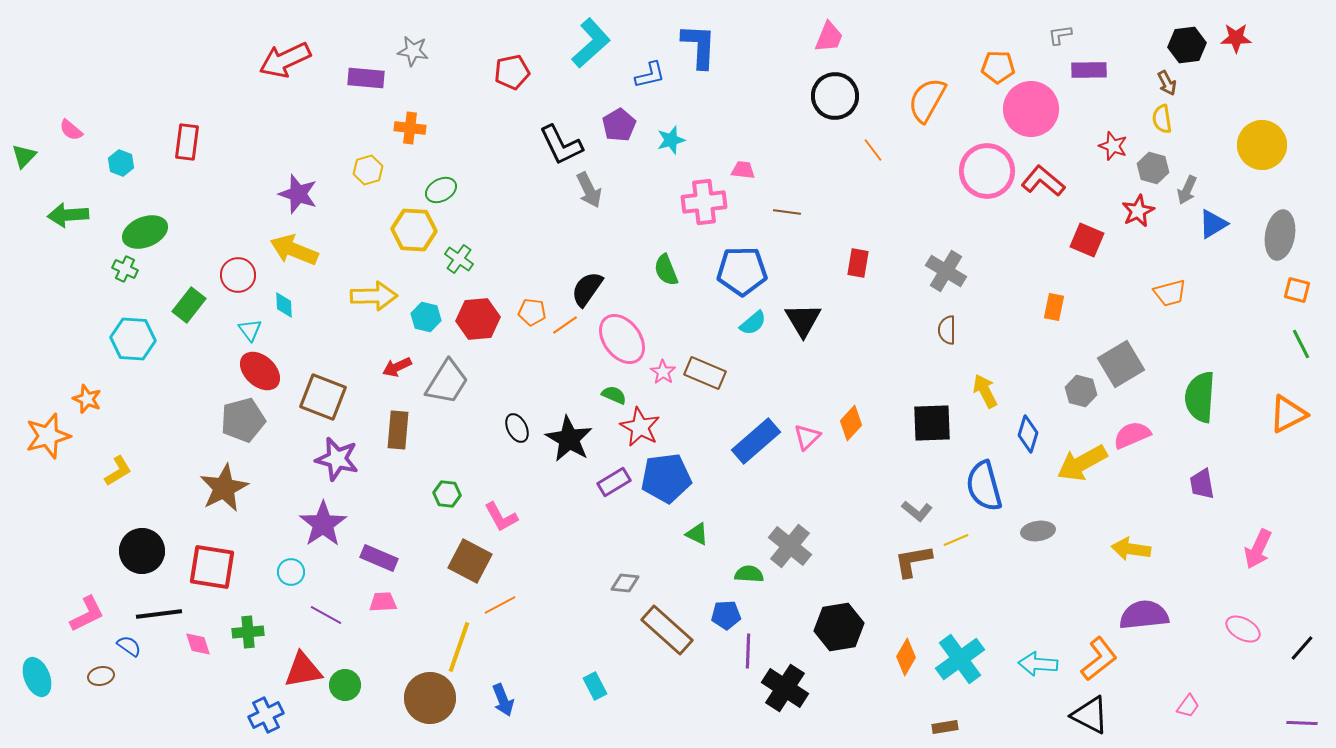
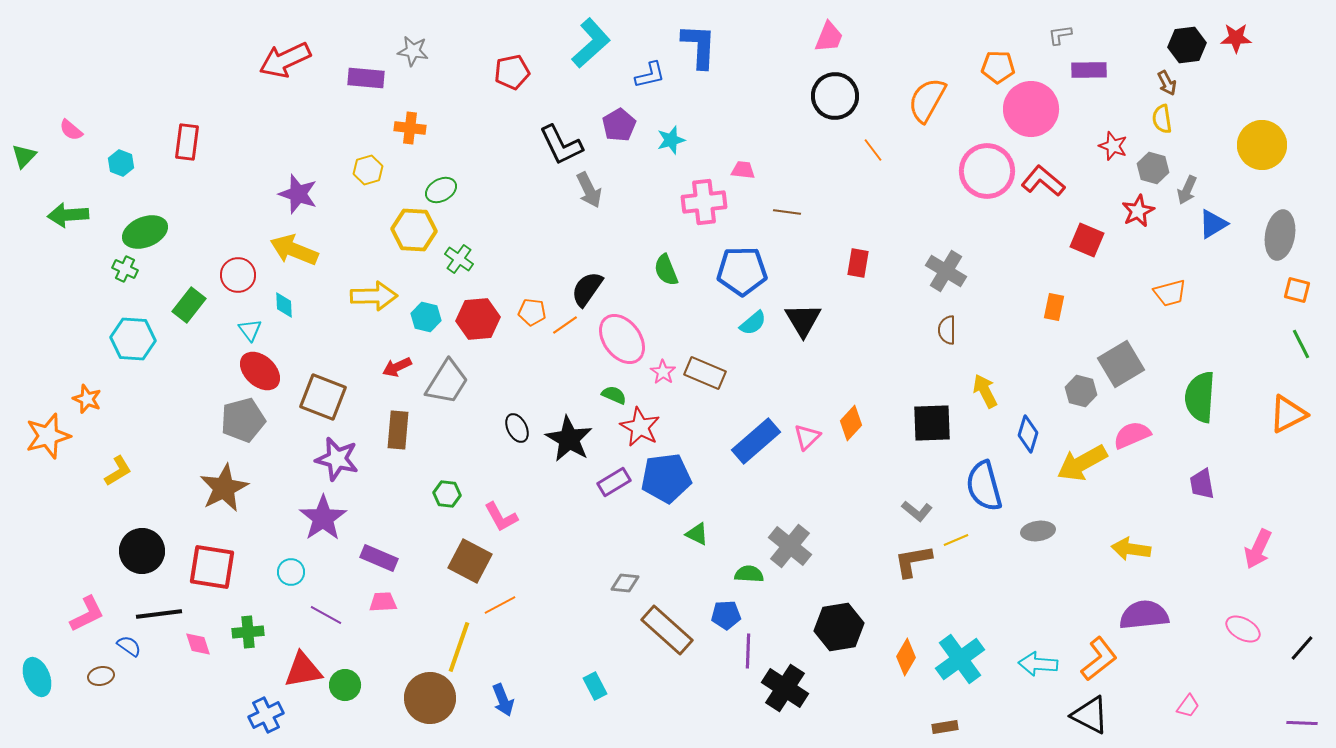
purple star at (323, 524): moved 6 px up
